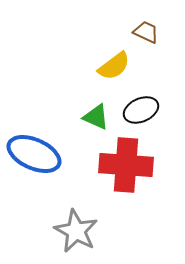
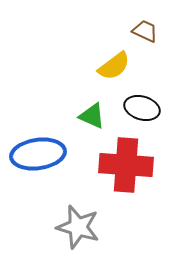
brown trapezoid: moved 1 px left, 1 px up
black ellipse: moved 1 px right, 2 px up; rotated 40 degrees clockwise
green triangle: moved 4 px left, 1 px up
blue ellipse: moved 4 px right; rotated 32 degrees counterclockwise
gray star: moved 2 px right, 4 px up; rotated 12 degrees counterclockwise
